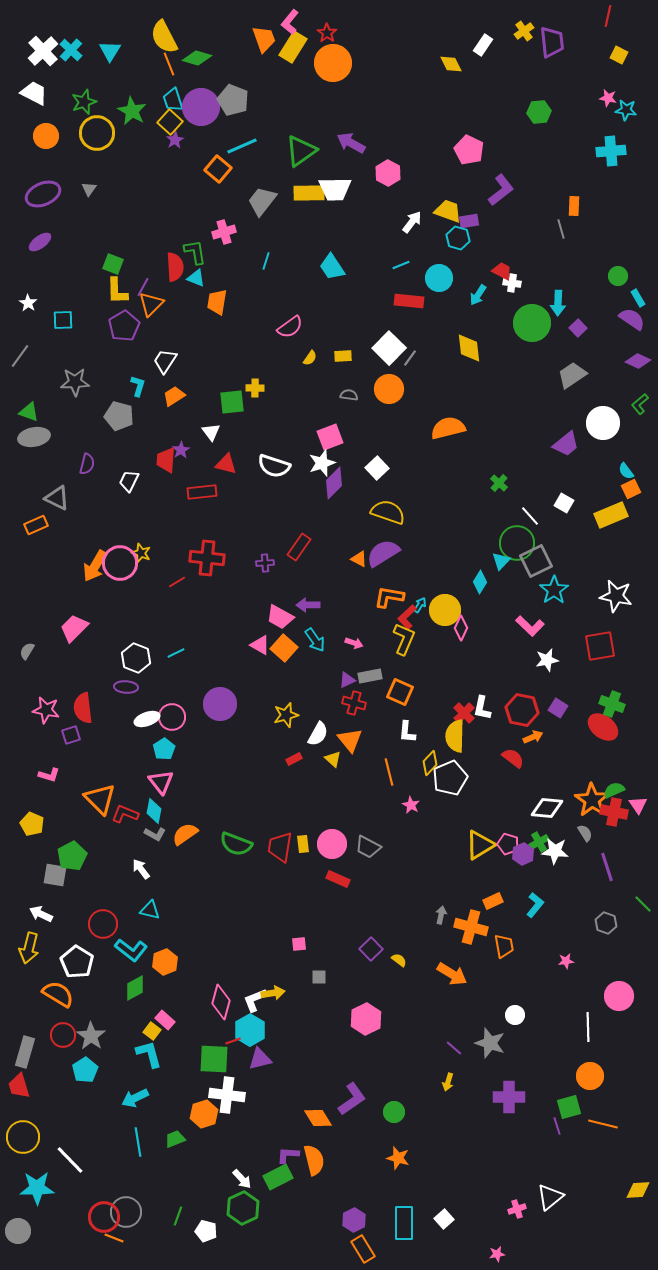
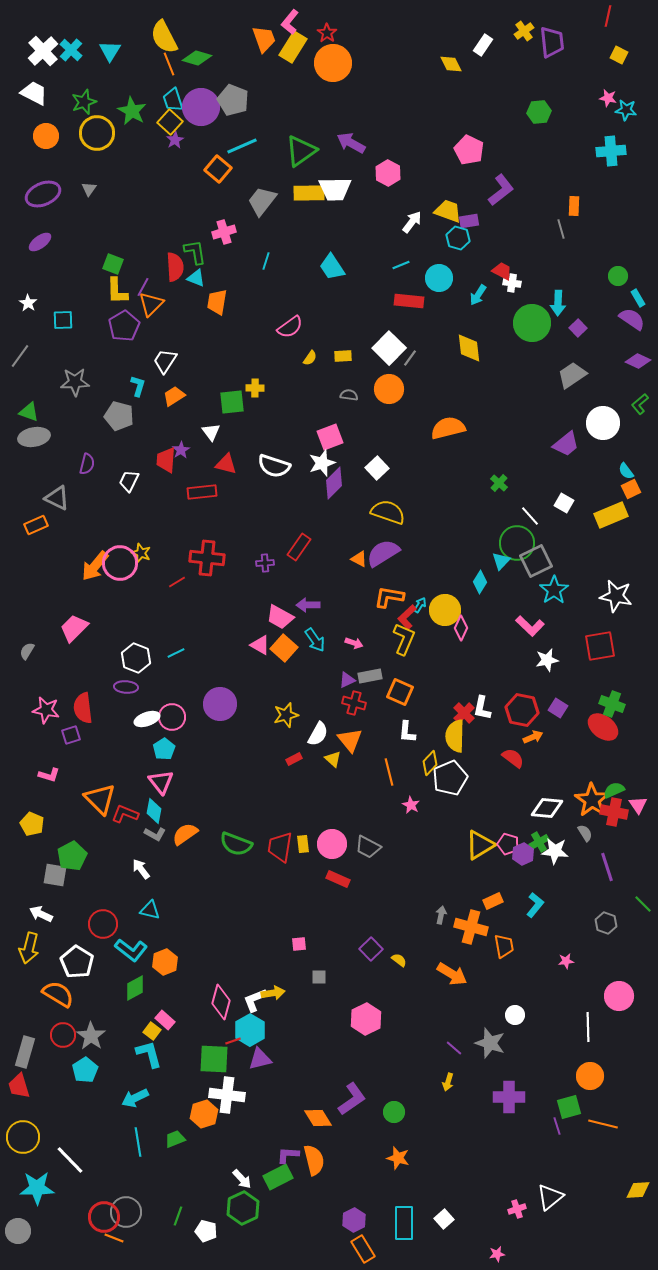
orange arrow at (95, 566): rotated 8 degrees clockwise
